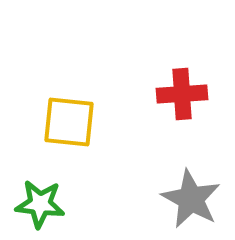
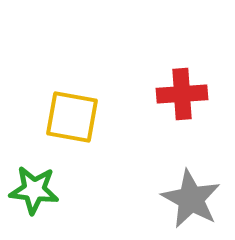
yellow square: moved 3 px right, 5 px up; rotated 4 degrees clockwise
green star: moved 6 px left, 14 px up
